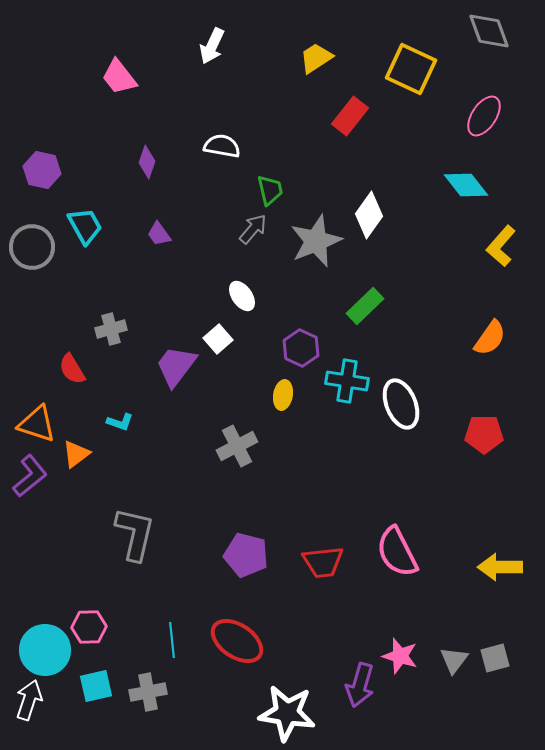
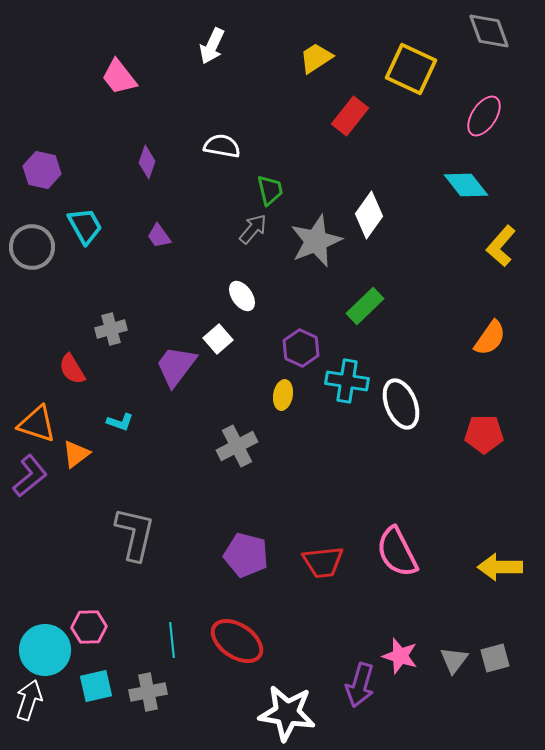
purple trapezoid at (159, 234): moved 2 px down
